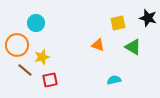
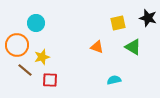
orange triangle: moved 1 px left, 2 px down
red square: rotated 14 degrees clockwise
